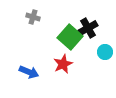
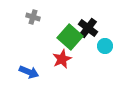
black cross: rotated 24 degrees counterclockwise
cyan circle: moved 6 px up
red star: moved 1 px left, 5 px up
